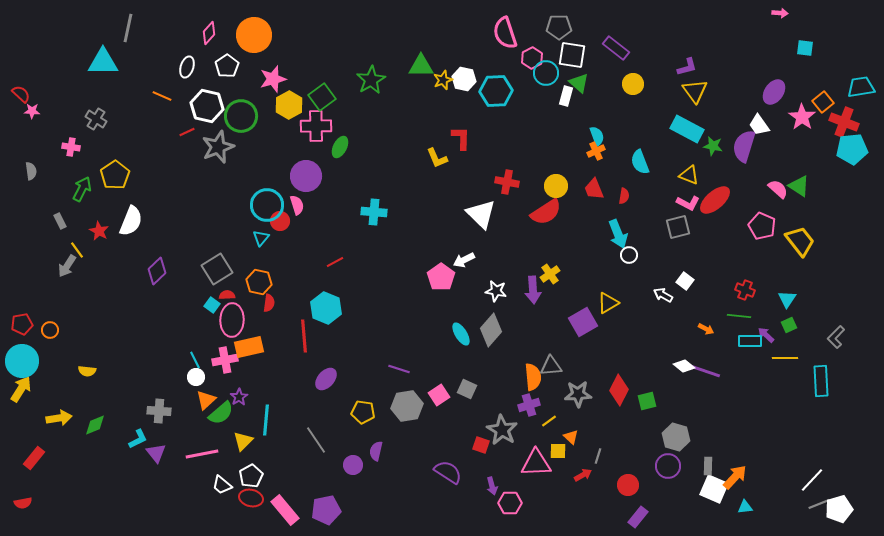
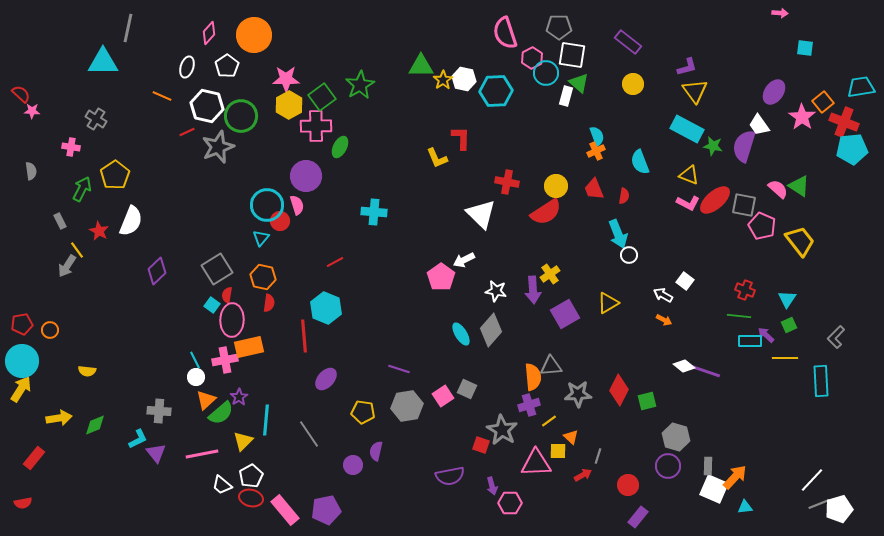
purple rectangle at (616, 48): moved 12 px right, 6 px up
pink star at (273, 79): moved 13 px right; rotated 16 degrees clockwise
green star at (371, 80): moved 11 px left, 5 px down
yellow star at (443, 80): rotated 12 degrees counterclockwise
gray square at (678, 227): moved 66 px right, 22 px up; rotated 25 degrees clockwise
orange hexagon at (259, 282): moved 4 px right, 5 px up
red semicircle at (227, 295): rotated 77 degrees counterclockwise
purple square at (583, 322): moved 18 px left, 8 px up
orange arrow at (706, 329): moved 42 px left, 9 px up
pink square at (439, 395): moved 4 px right, 1 px down
gray line at (316, 440): moved 7 px left, 6 px up
purple semicircle at (448, 472): moved 2 px right, 4 px down; rotated 136 degrees clockwise
